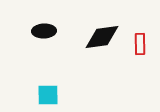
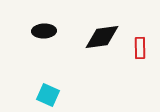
red rectangle: moved 4 px down
cyan square: rotated 25 degrees clockwise
